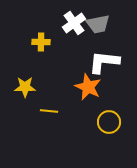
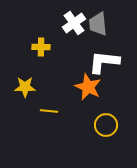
gray trapezoid: rotated 95 degrees clockwise
yellow cross: moved 5 px down
yellow circle: moved 3 px left, 3 px down
